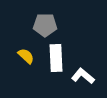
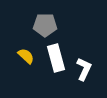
white rectangle: rotated 12 degrees counterclockwise
white L-shape: moved 1 px right, 7 px up; rotated 75 degrees clockwise
